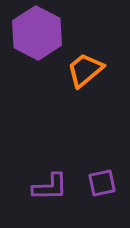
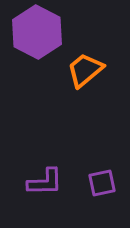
purple hexagon: moved 1 px up
purple L-shape: moved 5 px left, 5 px up
